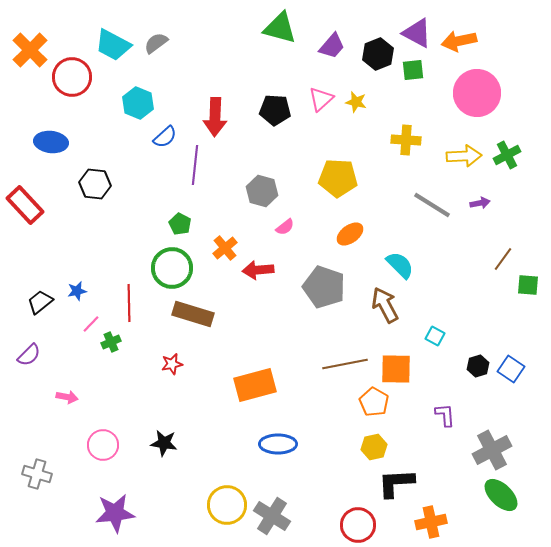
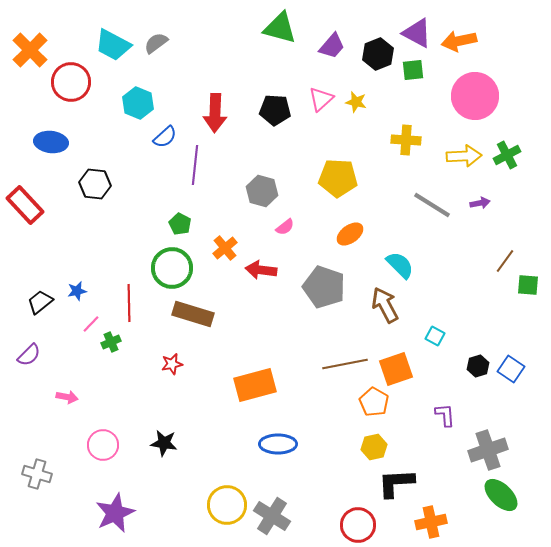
red circle at (72, 77): moved 1 px left, 5 px down
pink circle at (477, 93): moved 2 px left, 3 px down
red arrow at (215, 117): moved 4 px up
brown line at (503, 259): moved 2 px right, 2 px down
red arrow at (258, 270): moved 3 px right; rotated 12 degrees clockwise
orange square at (396, 369): rotated 20 degrees counterclockwise
gray cross at (492, 450): moved 4 px left; rotated 9 degrees clockwise
purple star at (115, 513): rotated 18 degrees counterclockwise
